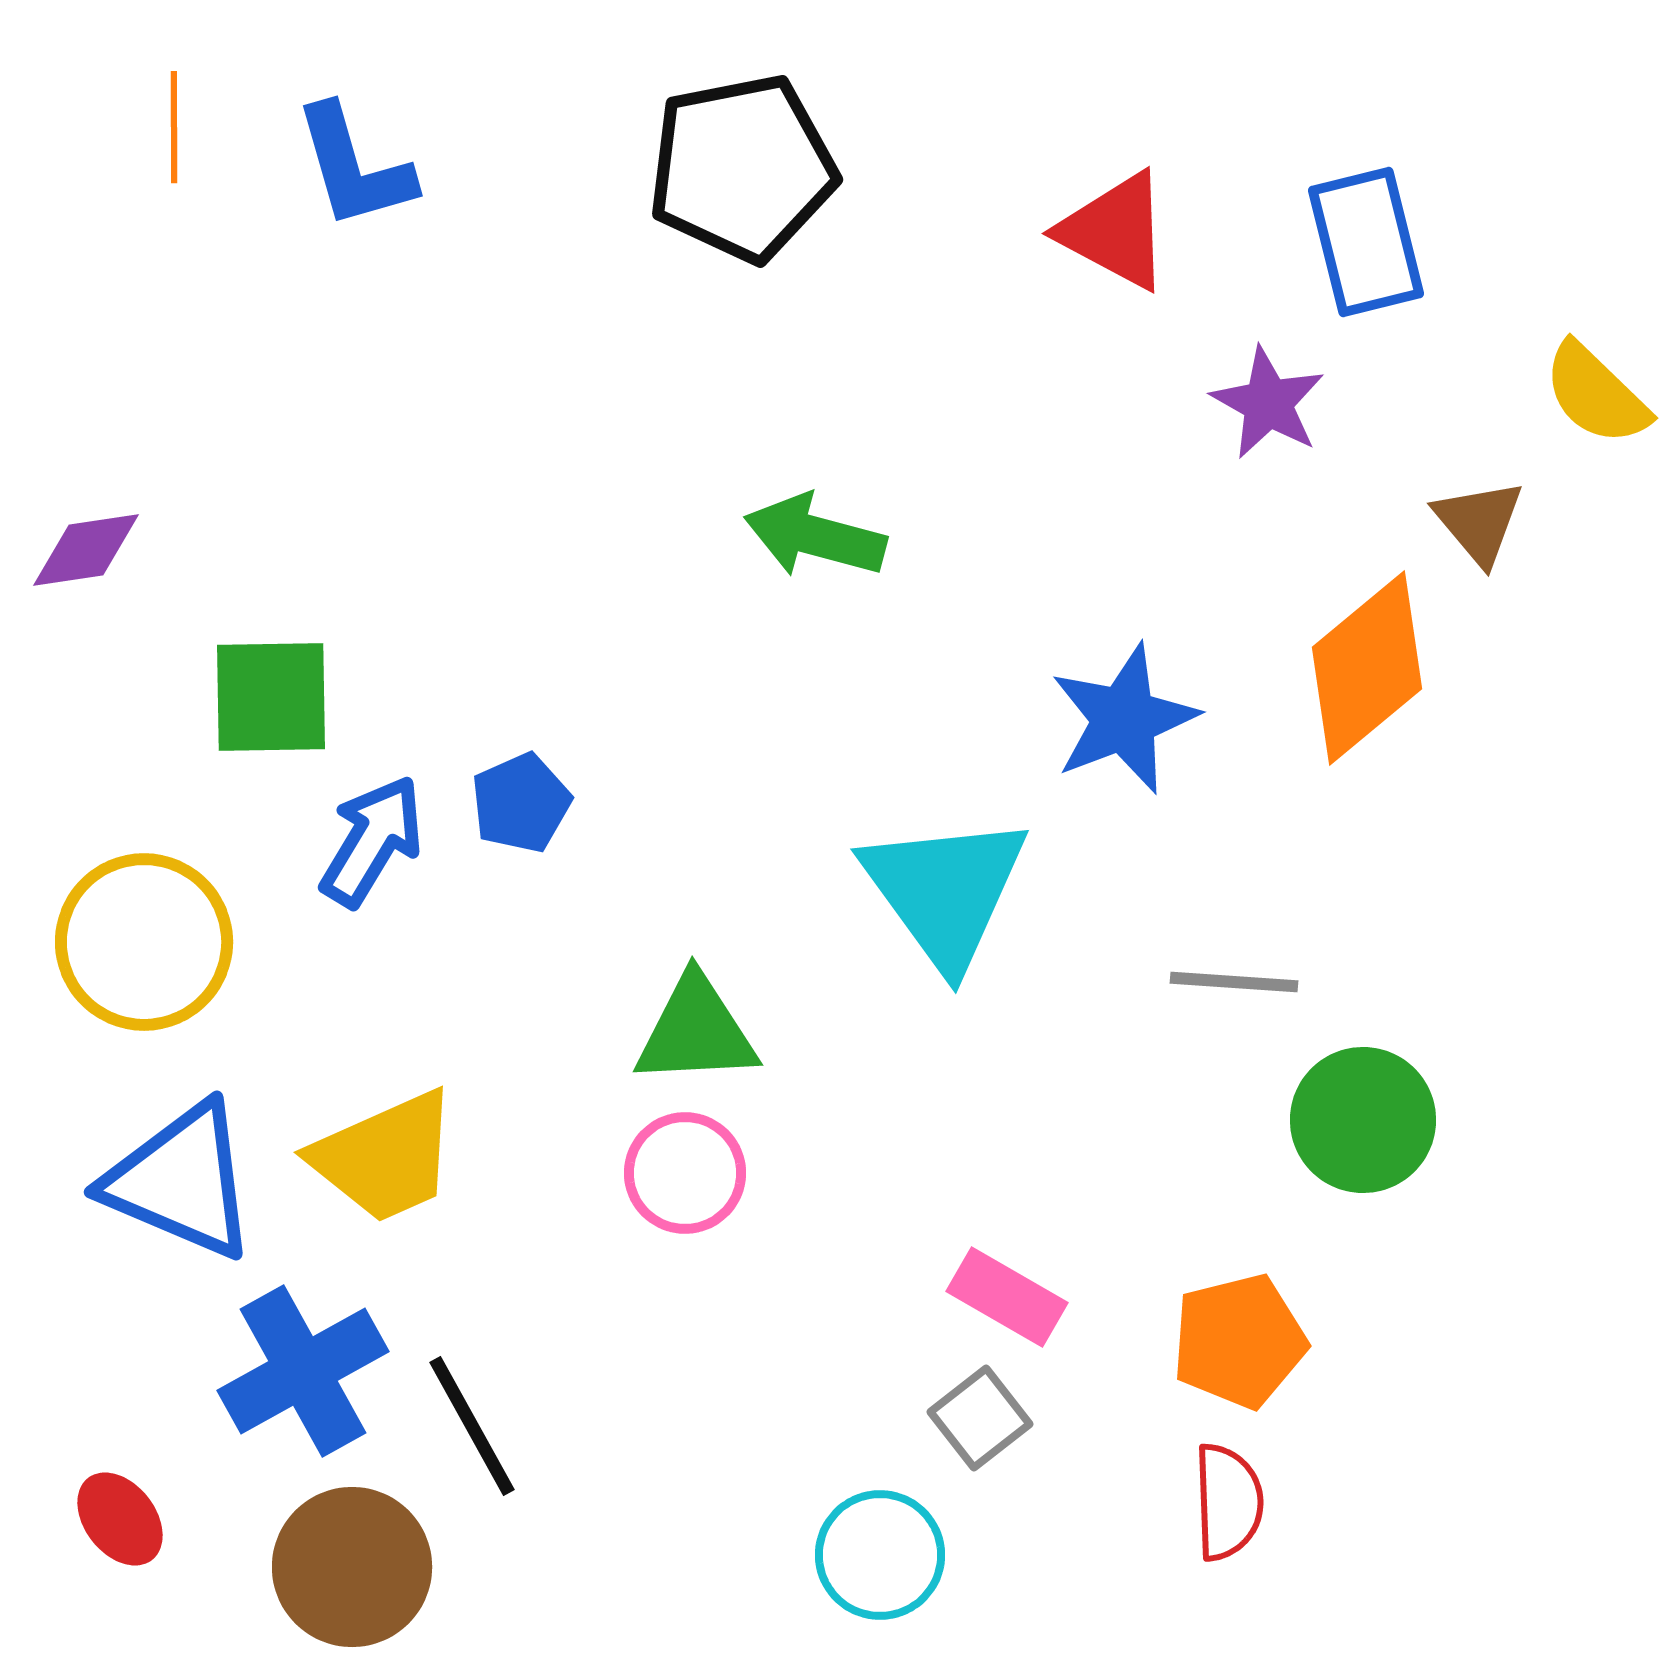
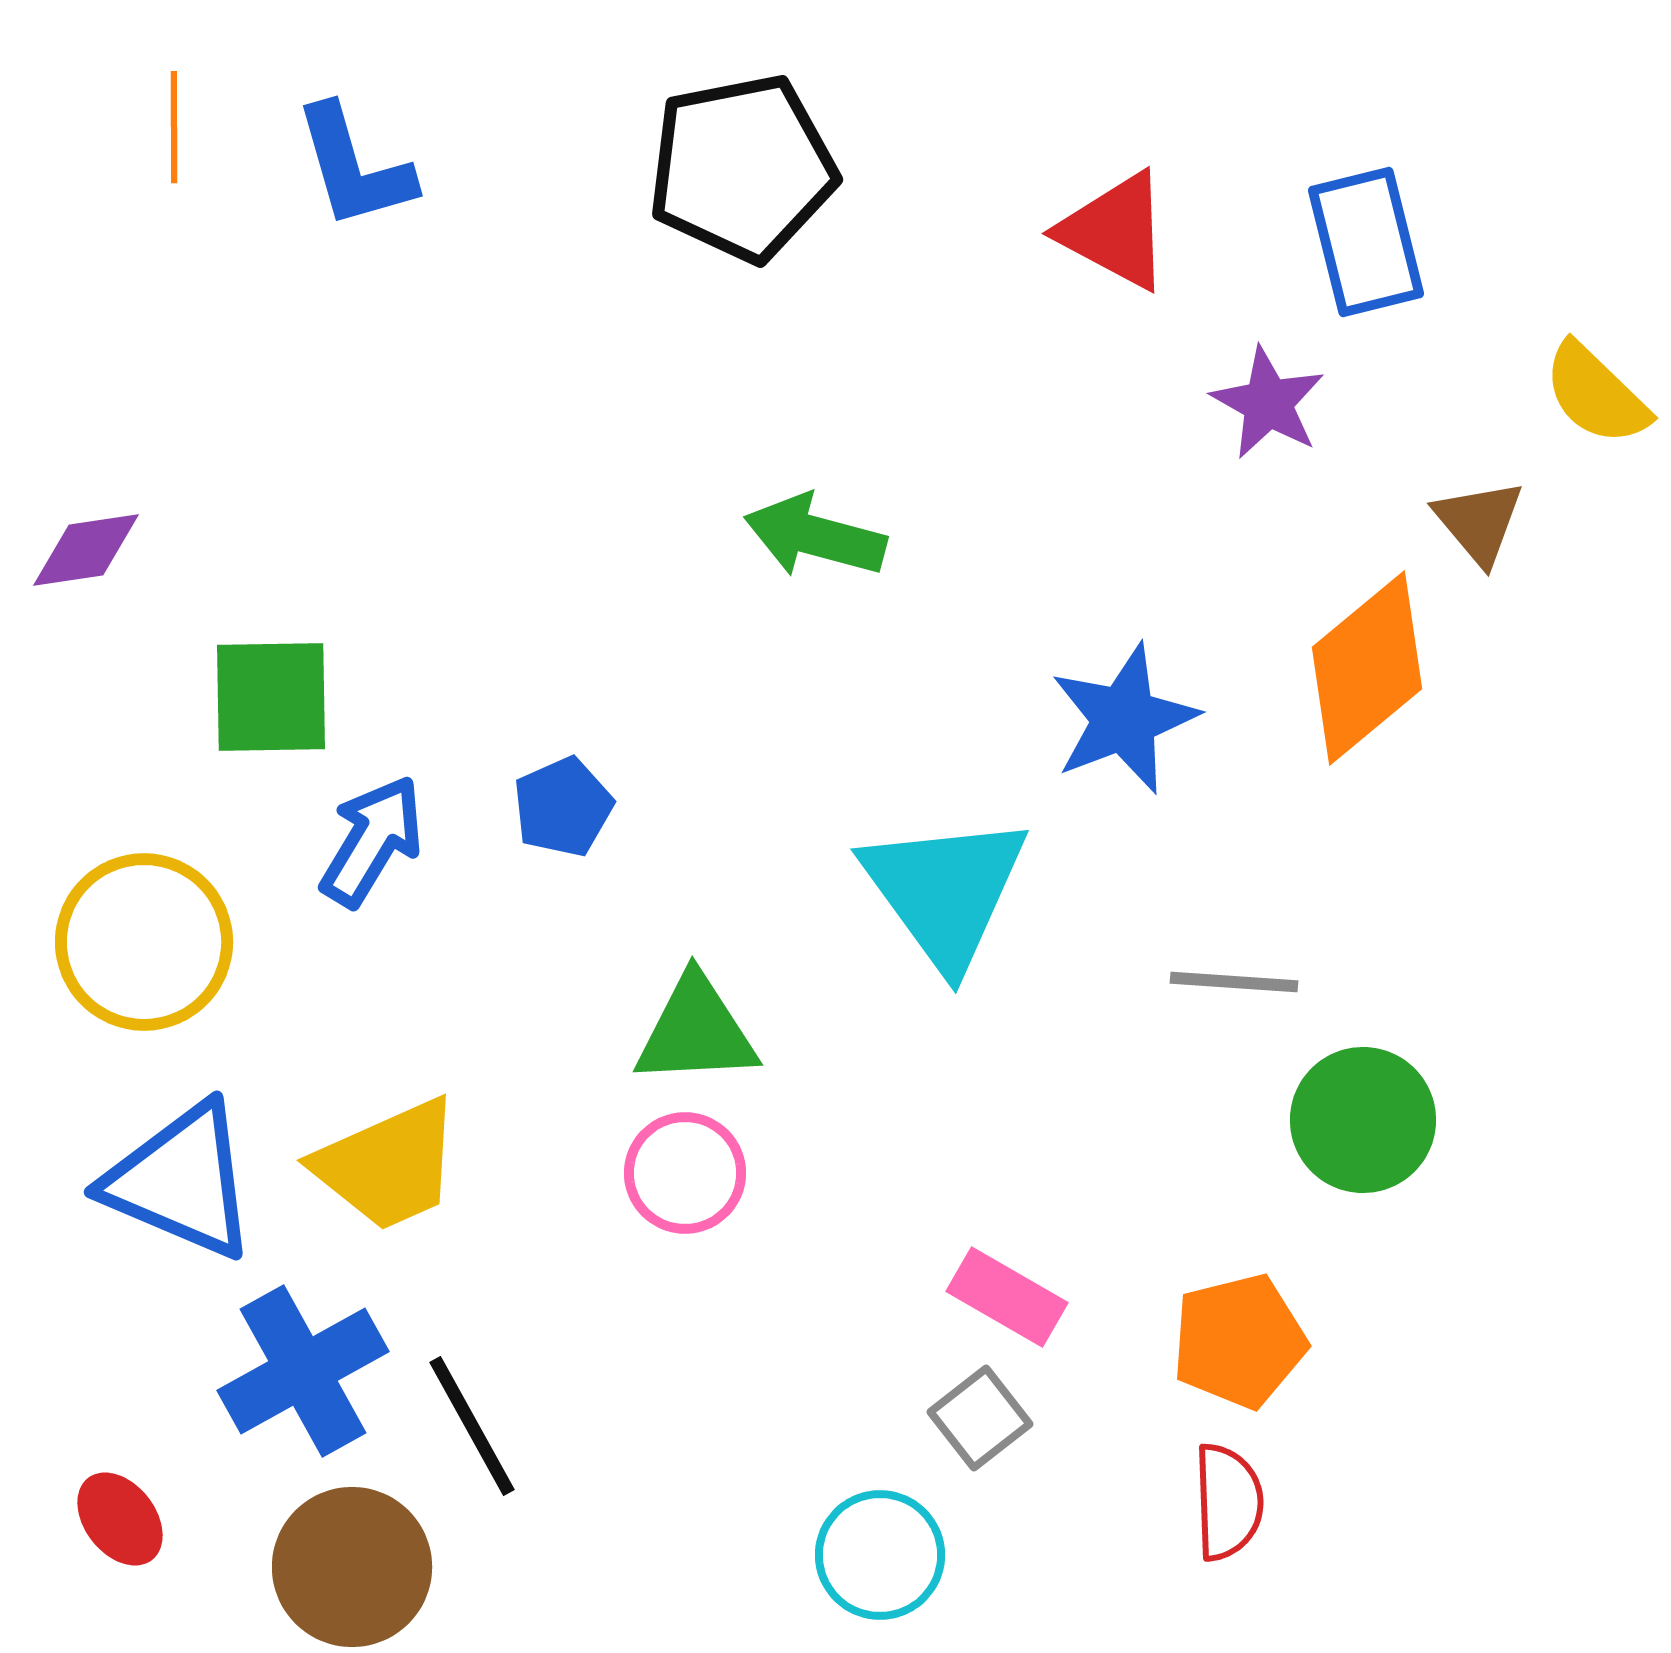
blue pentagon: moved 42 px right, 4 px down
yellow trapezoid: moved 3 px right, 8 px down
